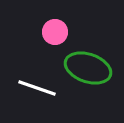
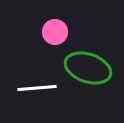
white line: rotated 24 degrees counterclockwise
